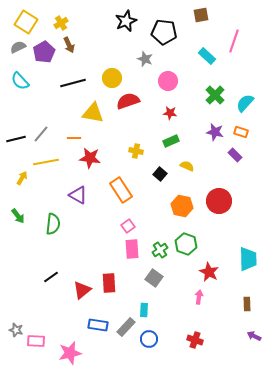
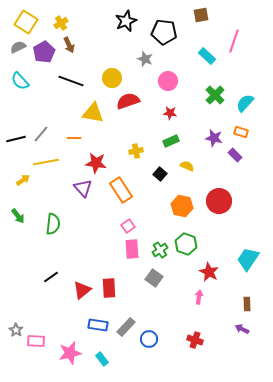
black line at (73, 83): moved 2 px left, 2 px up; rotated 35 degrees clockwise
purple star at (215, 132): moved 1 px left, 6 px down
yellow cross at (136, 151): rotated 24 degrees counterclockwise
red star at (90, 158): moved 6 px right, 5 px down
yellow arrow at (22, 178): moved 1 px right, 2 px down; rotated 24 degrees clockwise
purple triangle at (78, 195): moved 5 px right, 7 px up; rotated 18 degrees clockwise
cyan trapezoid at (248, 259): rotated 145 degrees counterclockwise
red rectangle at (109, 283): moved 5 px down
cyan rectangle at (144, 310): moved 42 px left, 49 px down; rotated 40 degrees counterclockwise
gray star at (16, 330): rotated 16 degrees clockwise
purple arrow at (254, 336): moved 12 px left, 7 px up
